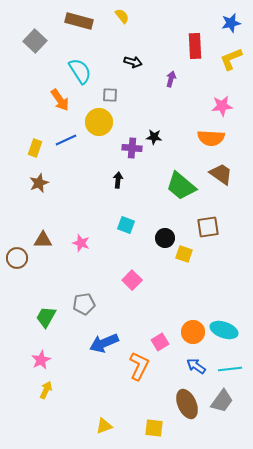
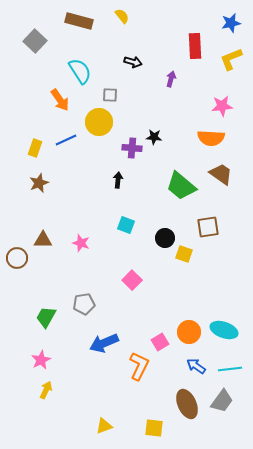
orange circle at (193, 332): moved 4 px left
